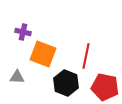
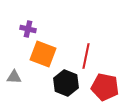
purple cross: moved 5 px right, 3 px up
gray triangle: moved 3 px left
